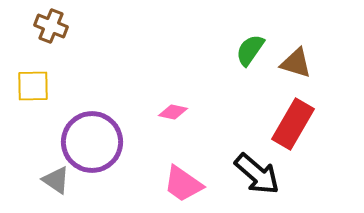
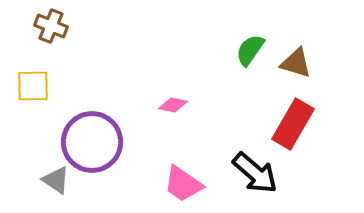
pink diamond: moved 7 px up
black arrow: moved 2 px left, 1 px up
